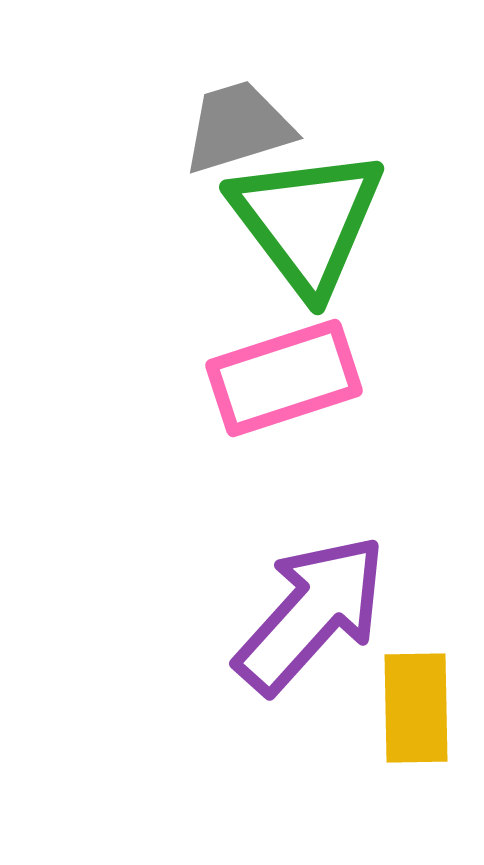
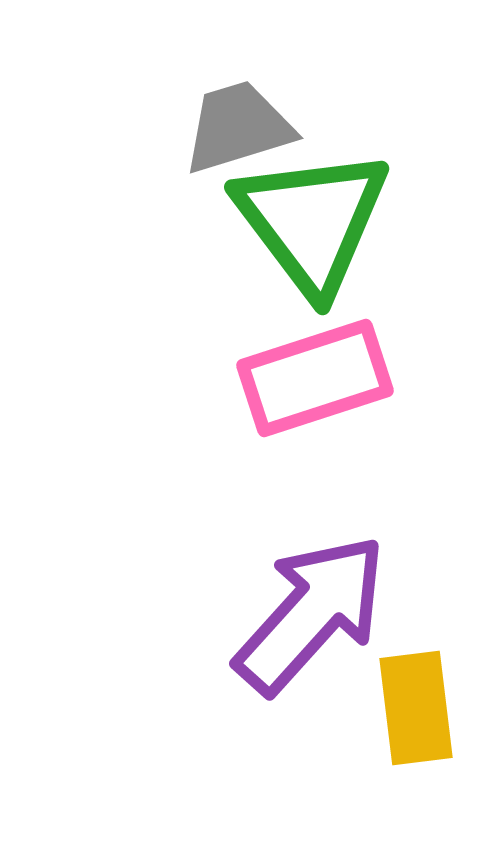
green triangle: moved 5 px right
pink rectangle: moved 31 px right
yellow rectangle: rotated 6 degrees counterclockwise
